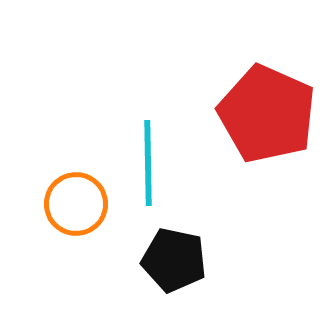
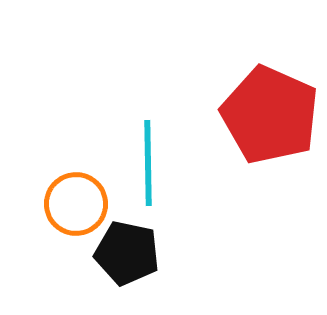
red pentagon: moved 3 px right, 1 px down
black pentagon: moved 47 px left, 7 px up
